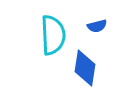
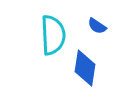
blue semicircle: rotated 48 degrees clockwise
